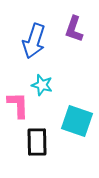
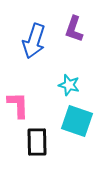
cyan star: moved 27 px right
